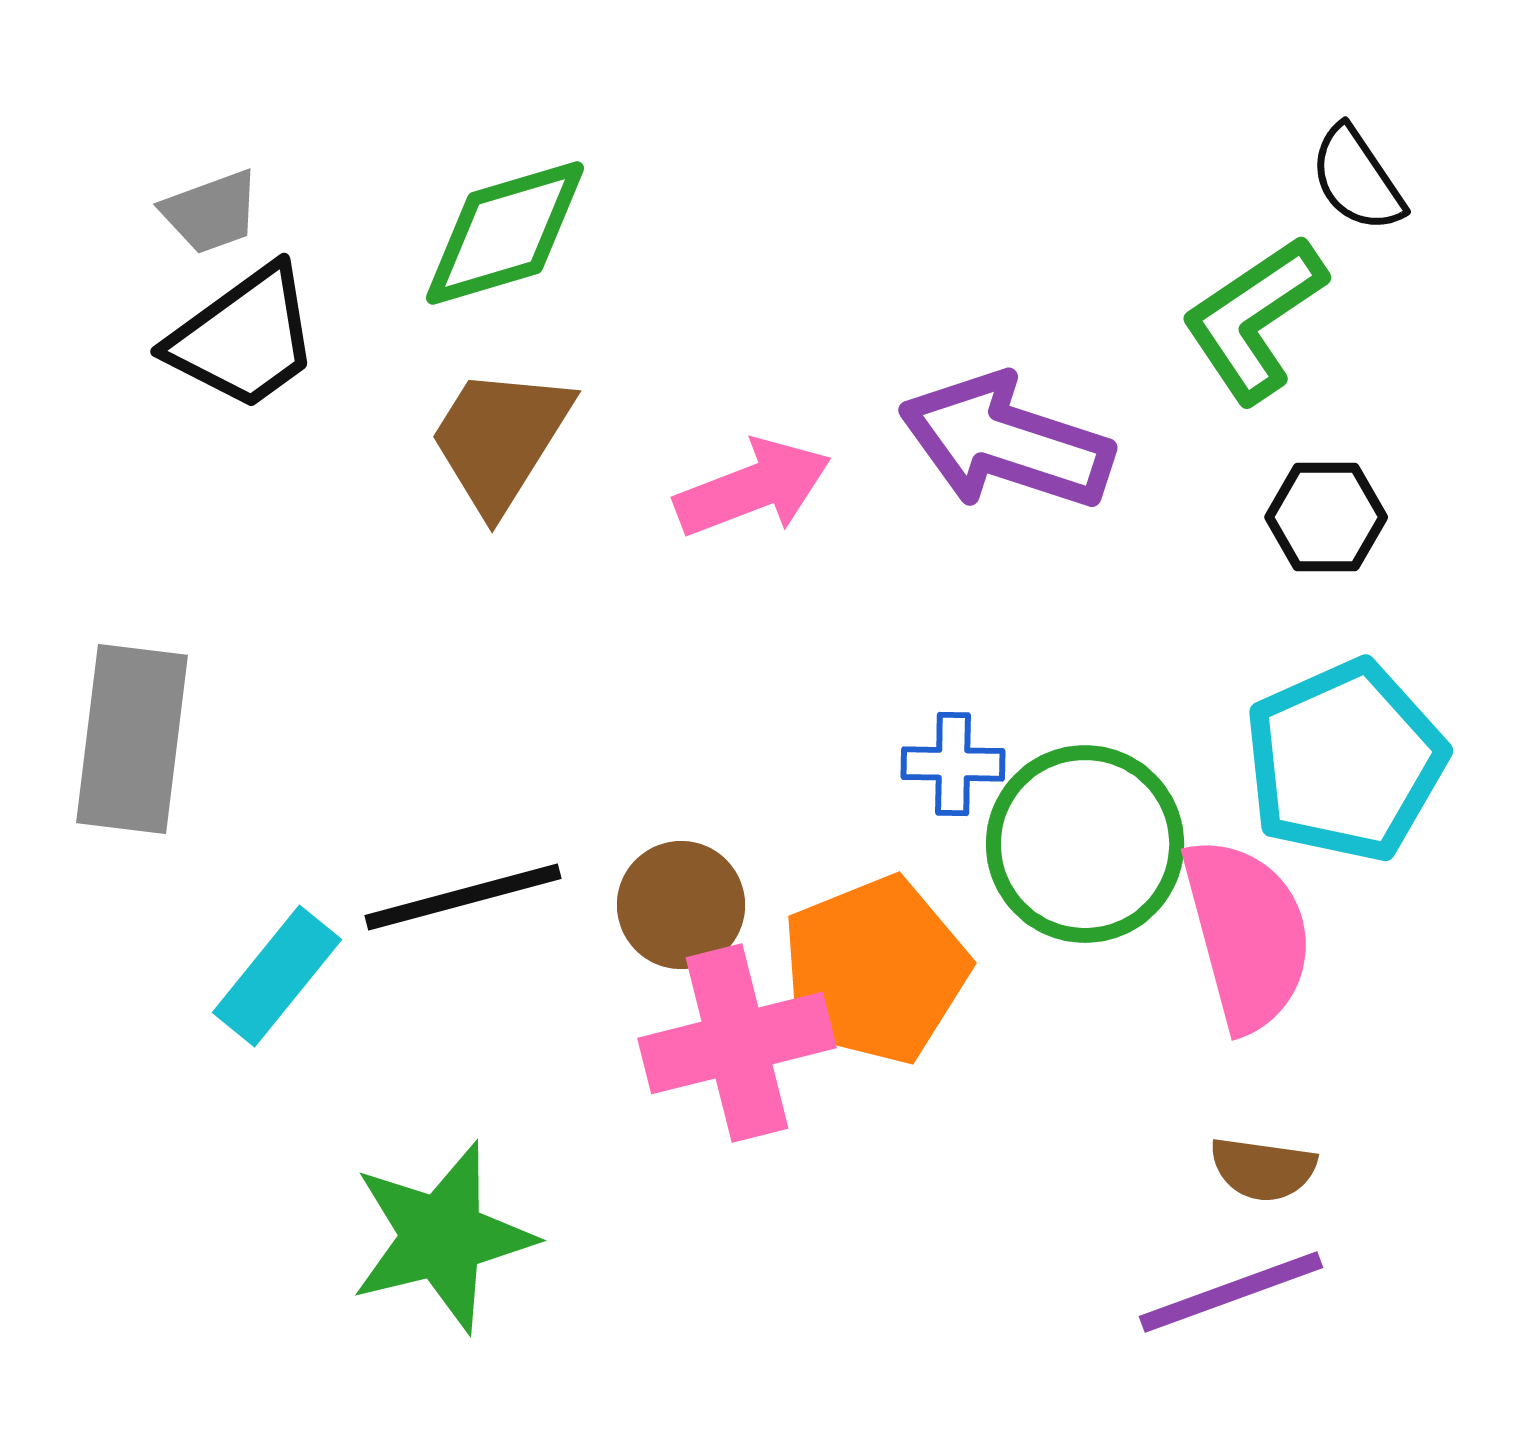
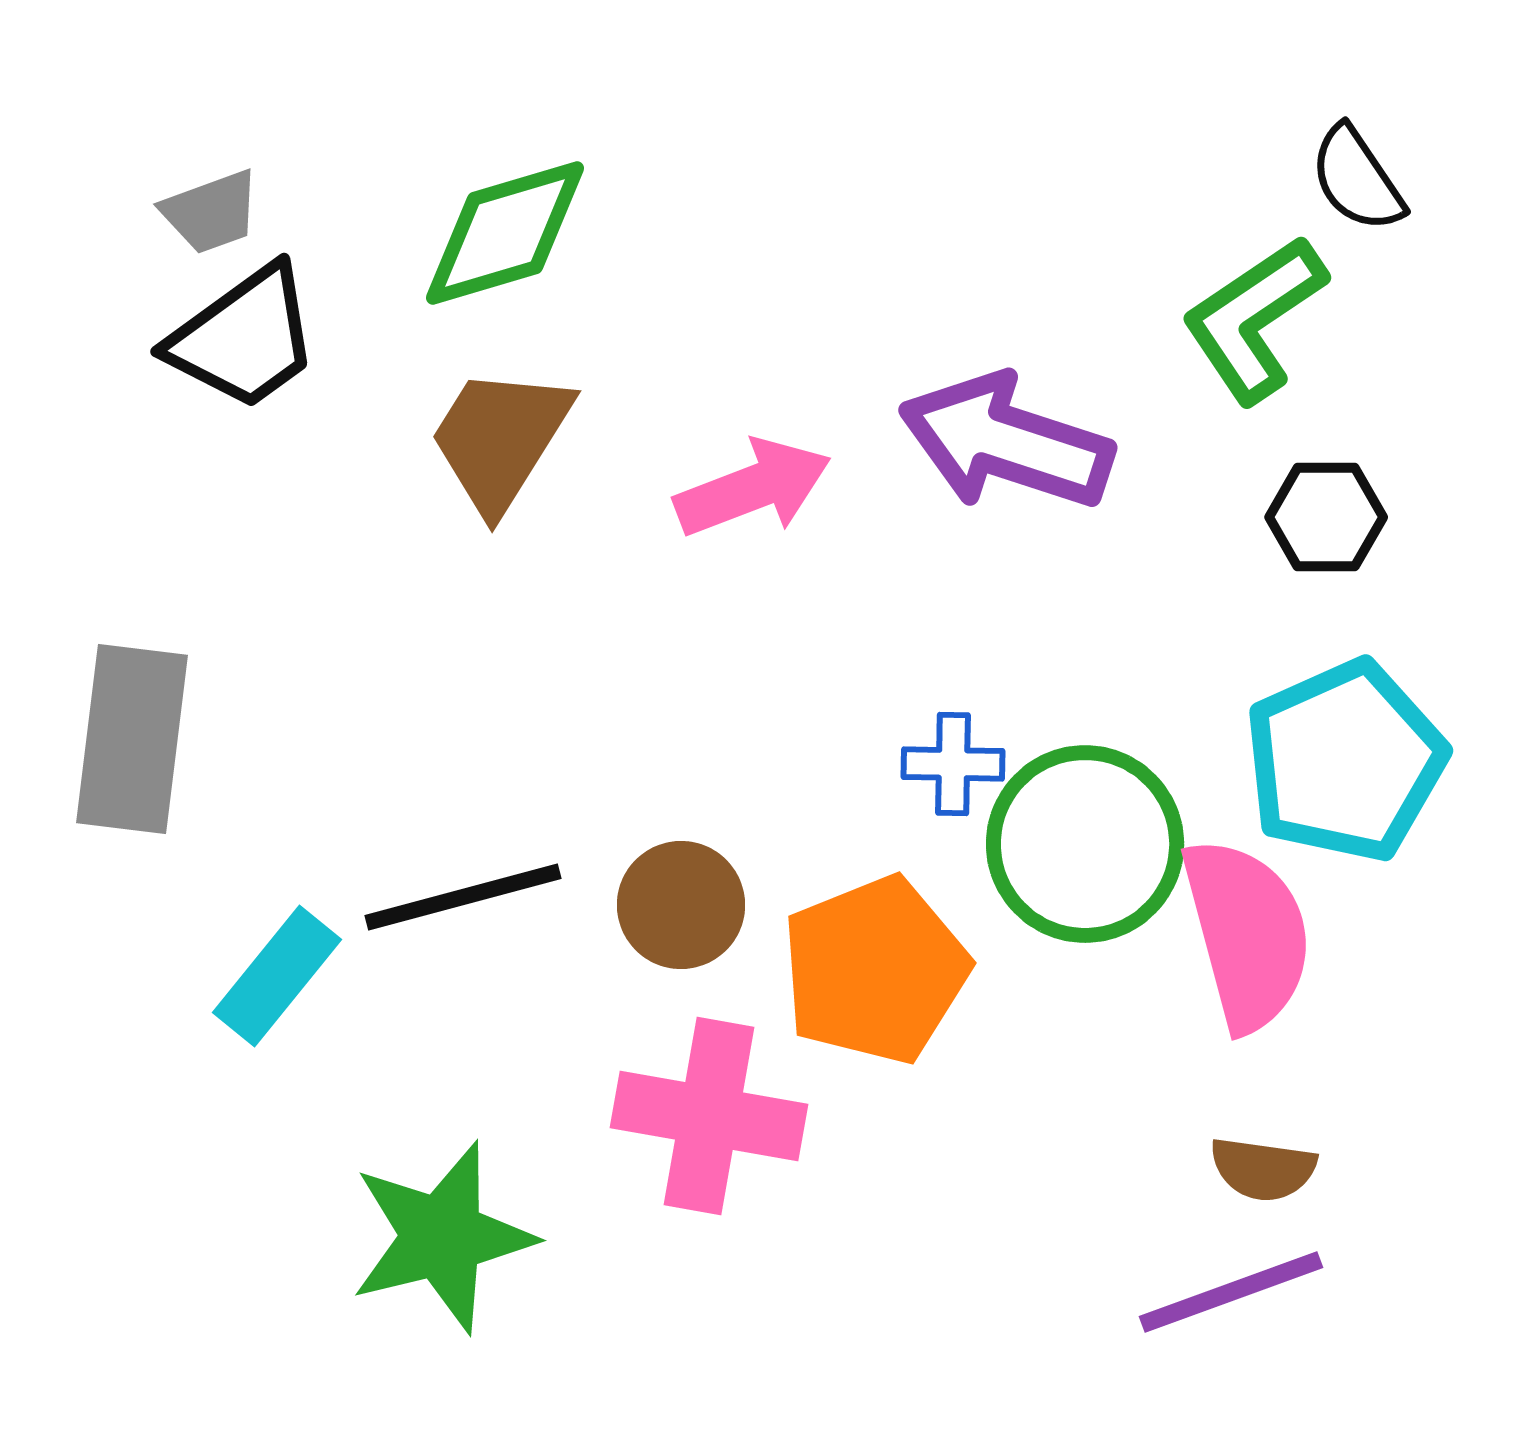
pink cross: moved 28 px left, 73 px down; rotated 24 degrees clockwise
